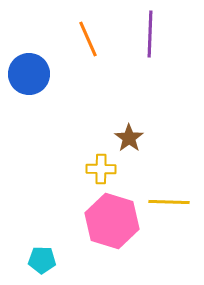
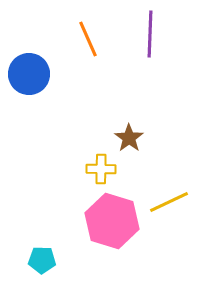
yellow line: rotated 27 degrees counterclockwise
